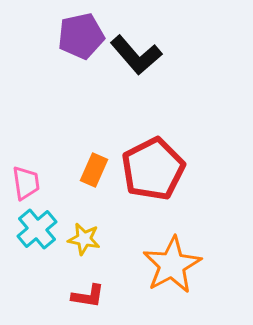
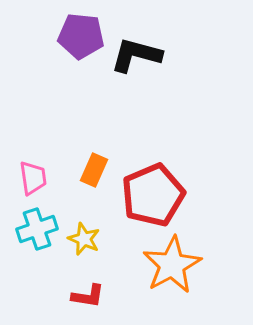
purple pentagon: rotated 18 degrees clockwise
black L-shape: rotated 146 degrees clockwise
red pentagon: moved 26 px down; rotated 4 degrees clockwise
pink trapezoid: moved 7 px right, 5 px up
cyan cross: rotated 21 degrees clockwise
yellow star: rotated 12 degrees clockwise
